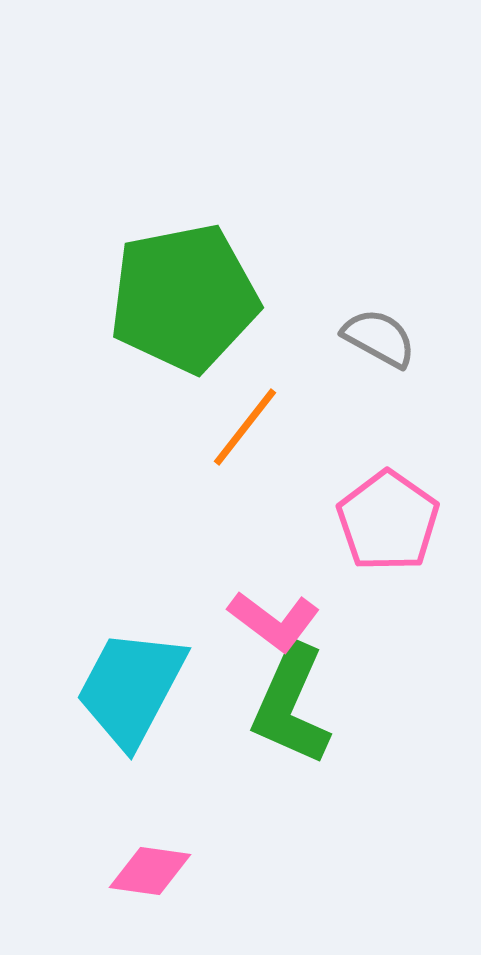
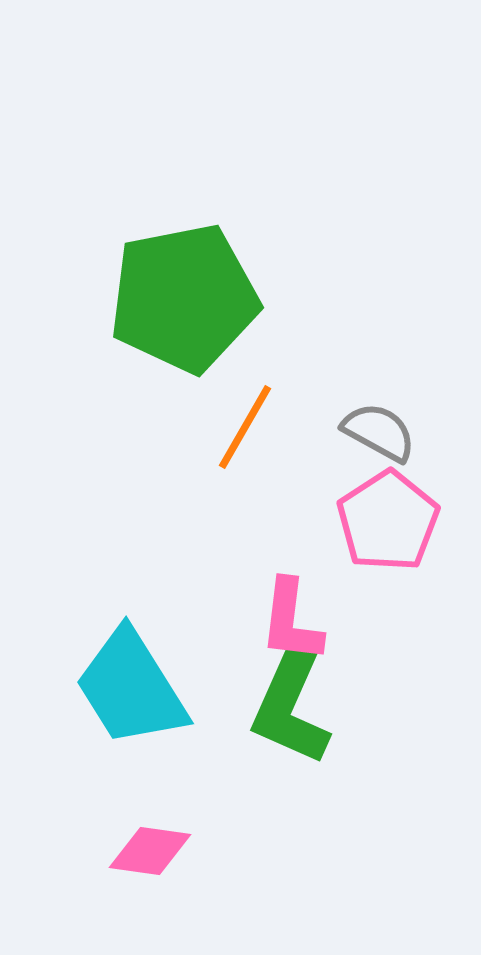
gray semicircle: moved 94 px down
orange line: rotated 8 degrees counterclockwise
pink pentagon: rotated 4 degrees clockwise
pink L-shape: moved 17 px right; rotated 60 degrees clockwise
cyan trapezoid: rotated 60 degrees counterclockwise
pink diamond: moved 20 px up
